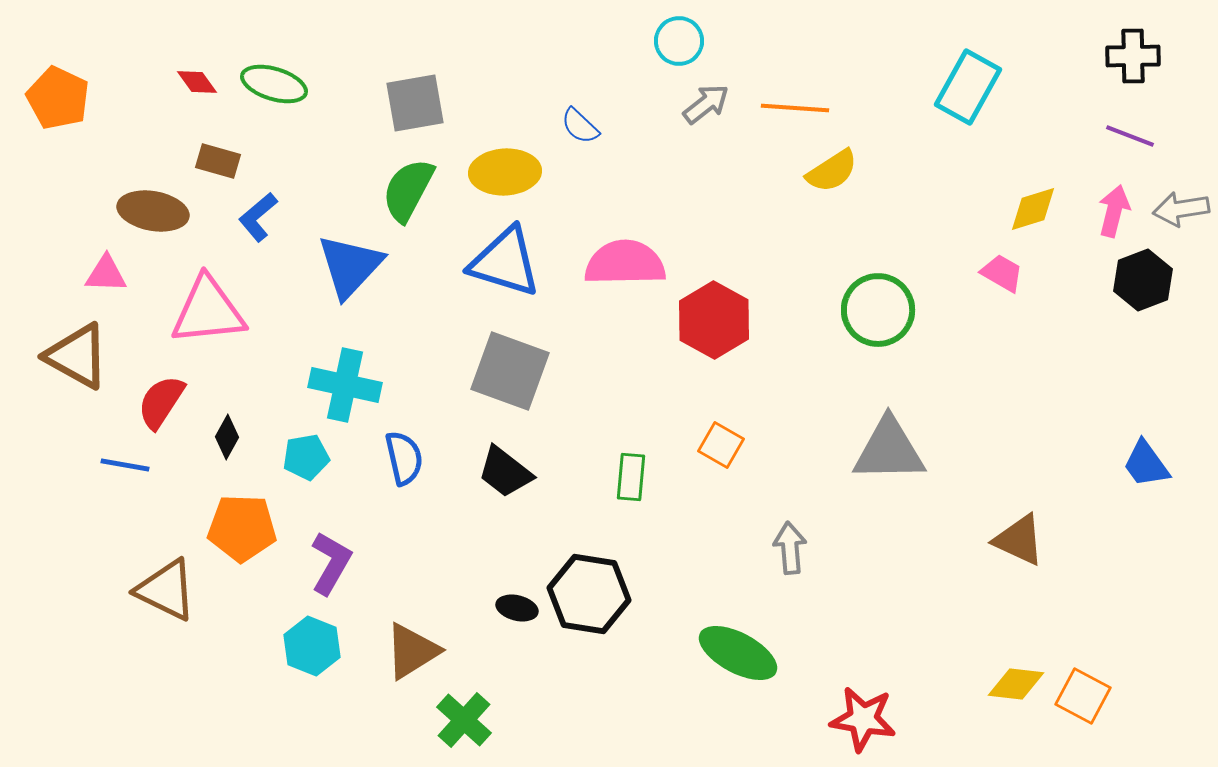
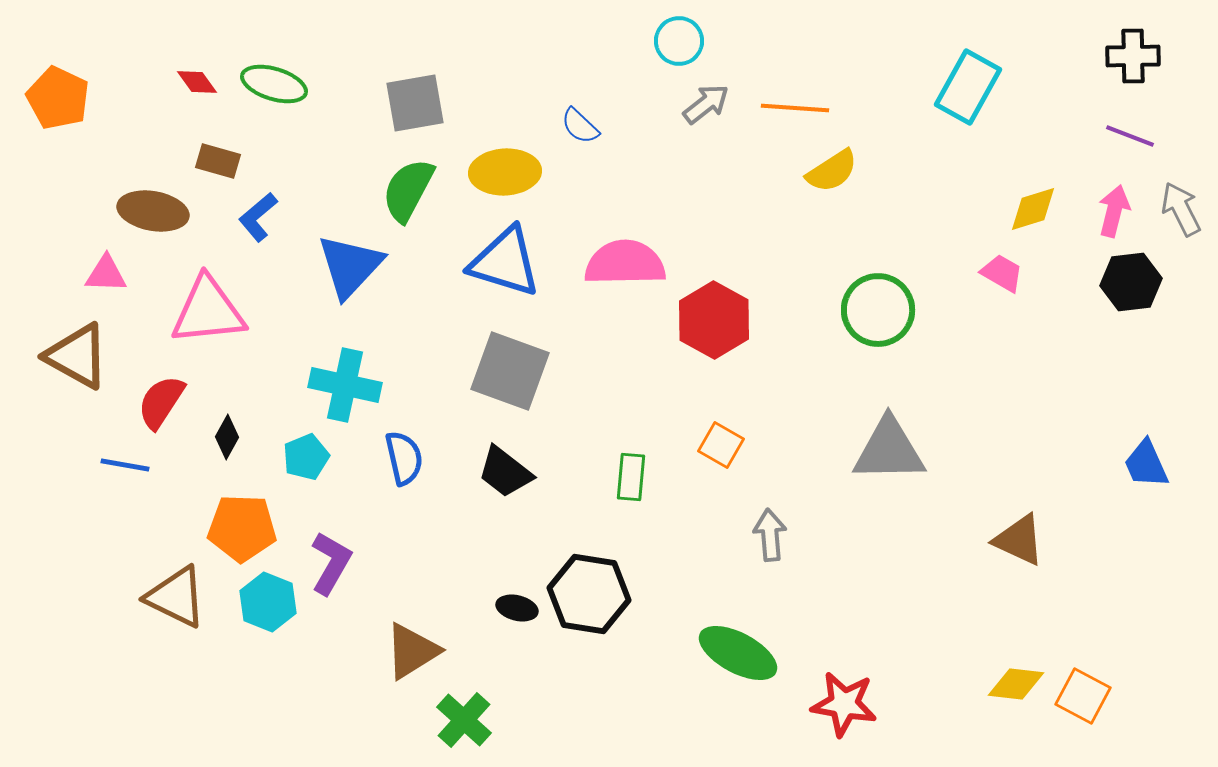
gray arrow at (1181, 209): rotated 72 degrees clockwise
black hexagon at (1143, 280): moved 12 px left, 2 px down; rotated 14 degrees clockwise
cyan pentagon at (306, 457): rotated 12 degrees counterclockwise
blue trapezoid at (1146, 464): rotated 12 degrees clockwise
gray arrow at (790, 548): moved 20 px left, 13 px up
brown triangle at (166, 590): moved 10 px right, 7 px down
cyan hexagon at (312, 646): moved 44 px left, 44 px up
red star at (863, 719): moved 19 px left, 15 px up
